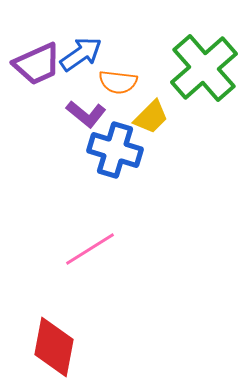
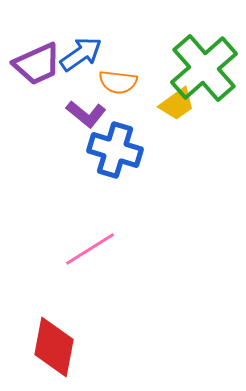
yellow trapezoid: moved 26 px right, 13 px up; rotated 9 degrees clockwise
